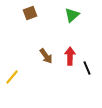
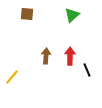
brown square: moved 3 px left, 1 px down; rotated 24 degrees clockwise
brown arrow: rotated 140 degrees counterclockwise
black line: moved 2 px down
